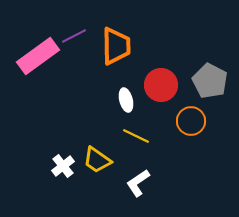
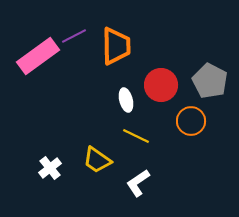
white cross: moved 13 px left, 2 px down
